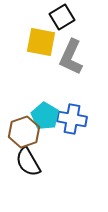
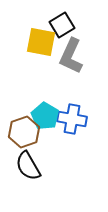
black square: moved 8 px down
gray L-shape: moved 1 px up
black semicircle: moved 4 px down
